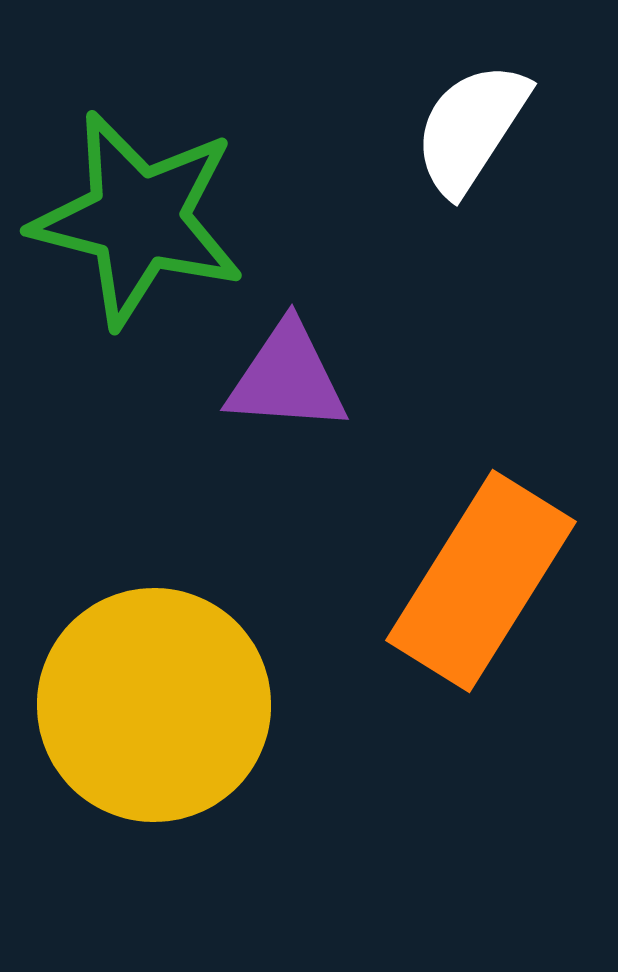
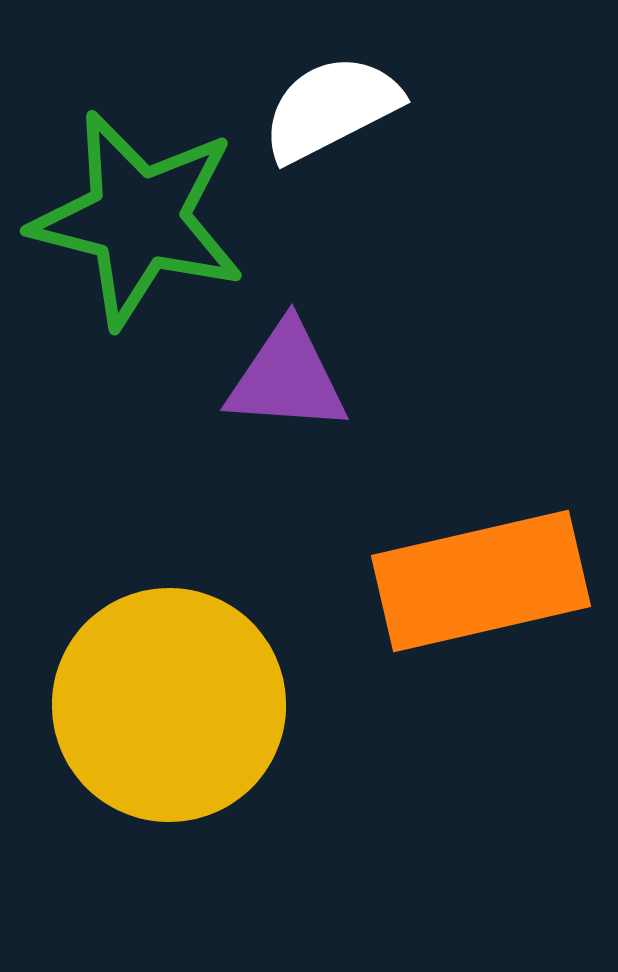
white semicircle: moved 140 px left, 20 px up; rotated 30 degrees clockwise
orange rectangle: rotated 45 degrees clockwise
yellow circle: moved 15 px right
